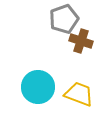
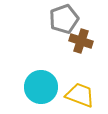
cyan circle: moved 3 px right
yellow trapezoid: moved 1 px right, 1 px down
